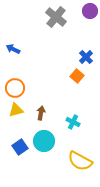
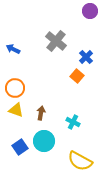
gray cross: moved 24 px down
yellow triangle: rotated 35 degrees clockwise
